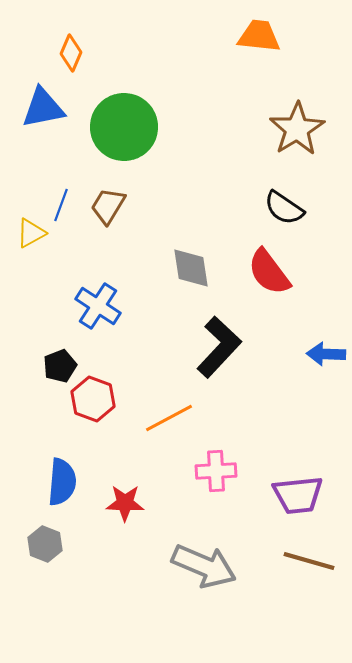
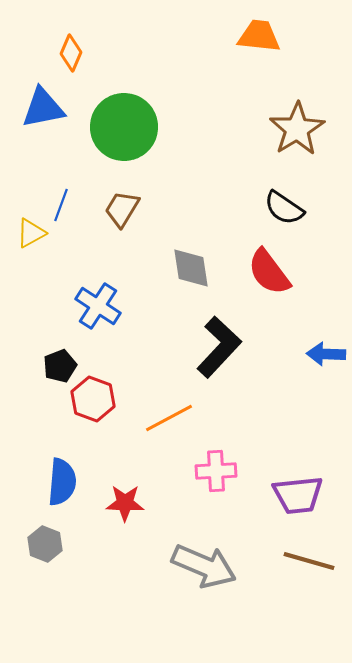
brown trapezoid: moved 14 px right, 3 px down
